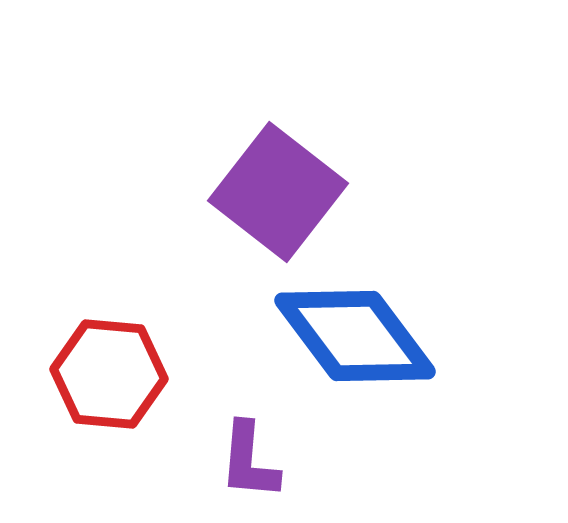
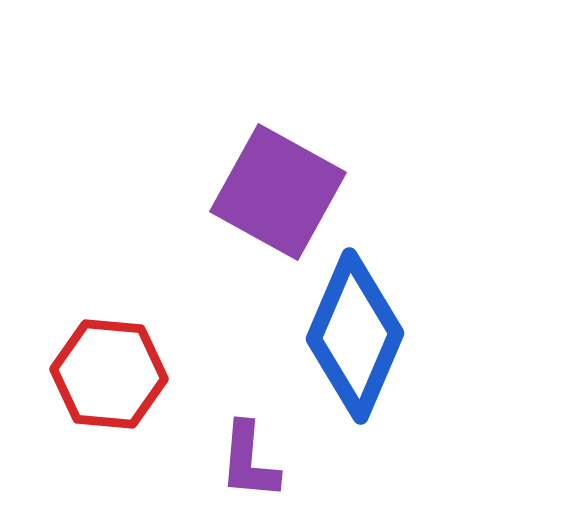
purple square: rotated 9 degrees counterclockwise
blue diamond: rotated 60 degrees clockwise
